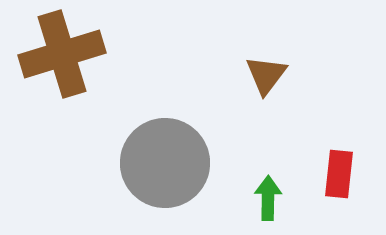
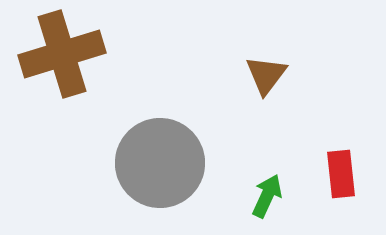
gray circle: moved 5 px left
red rectangle: moved 2 px right; rotated 12 degrees counterclockwise
green arrow: moved 1 px left, 2 px up; rotated 24 degrees clockwise
